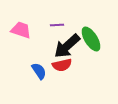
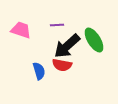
green ellipse: moved 3 px right, 1 px down
red semicircle: rotated 24 degrees clockwise
blue semicircle: rotated 18 degrees clockwise
